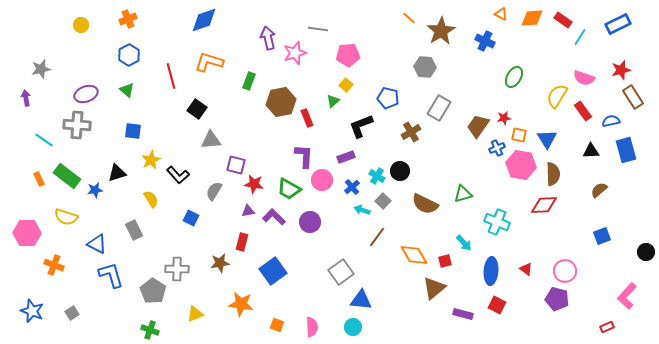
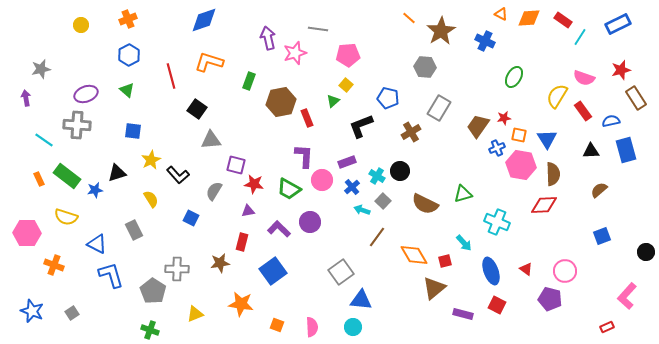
orange diamond at (532, 18): moved 3 px left
brown rectangle at (633, 97): moved 3 px right, 1 px down
purple rectangle at (346, 157): moved 1 px right, 5 px down
purple L-shape at (274, 217): moved 5 px right, 12 px down
blue ellipse at (491, 271): rotated 24 degrees counterclockwise
purple pentagon at (557, 299): moved 7 px left
